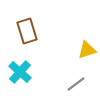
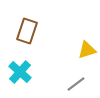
brown rectangle: rotated 35 degrees clockwise
